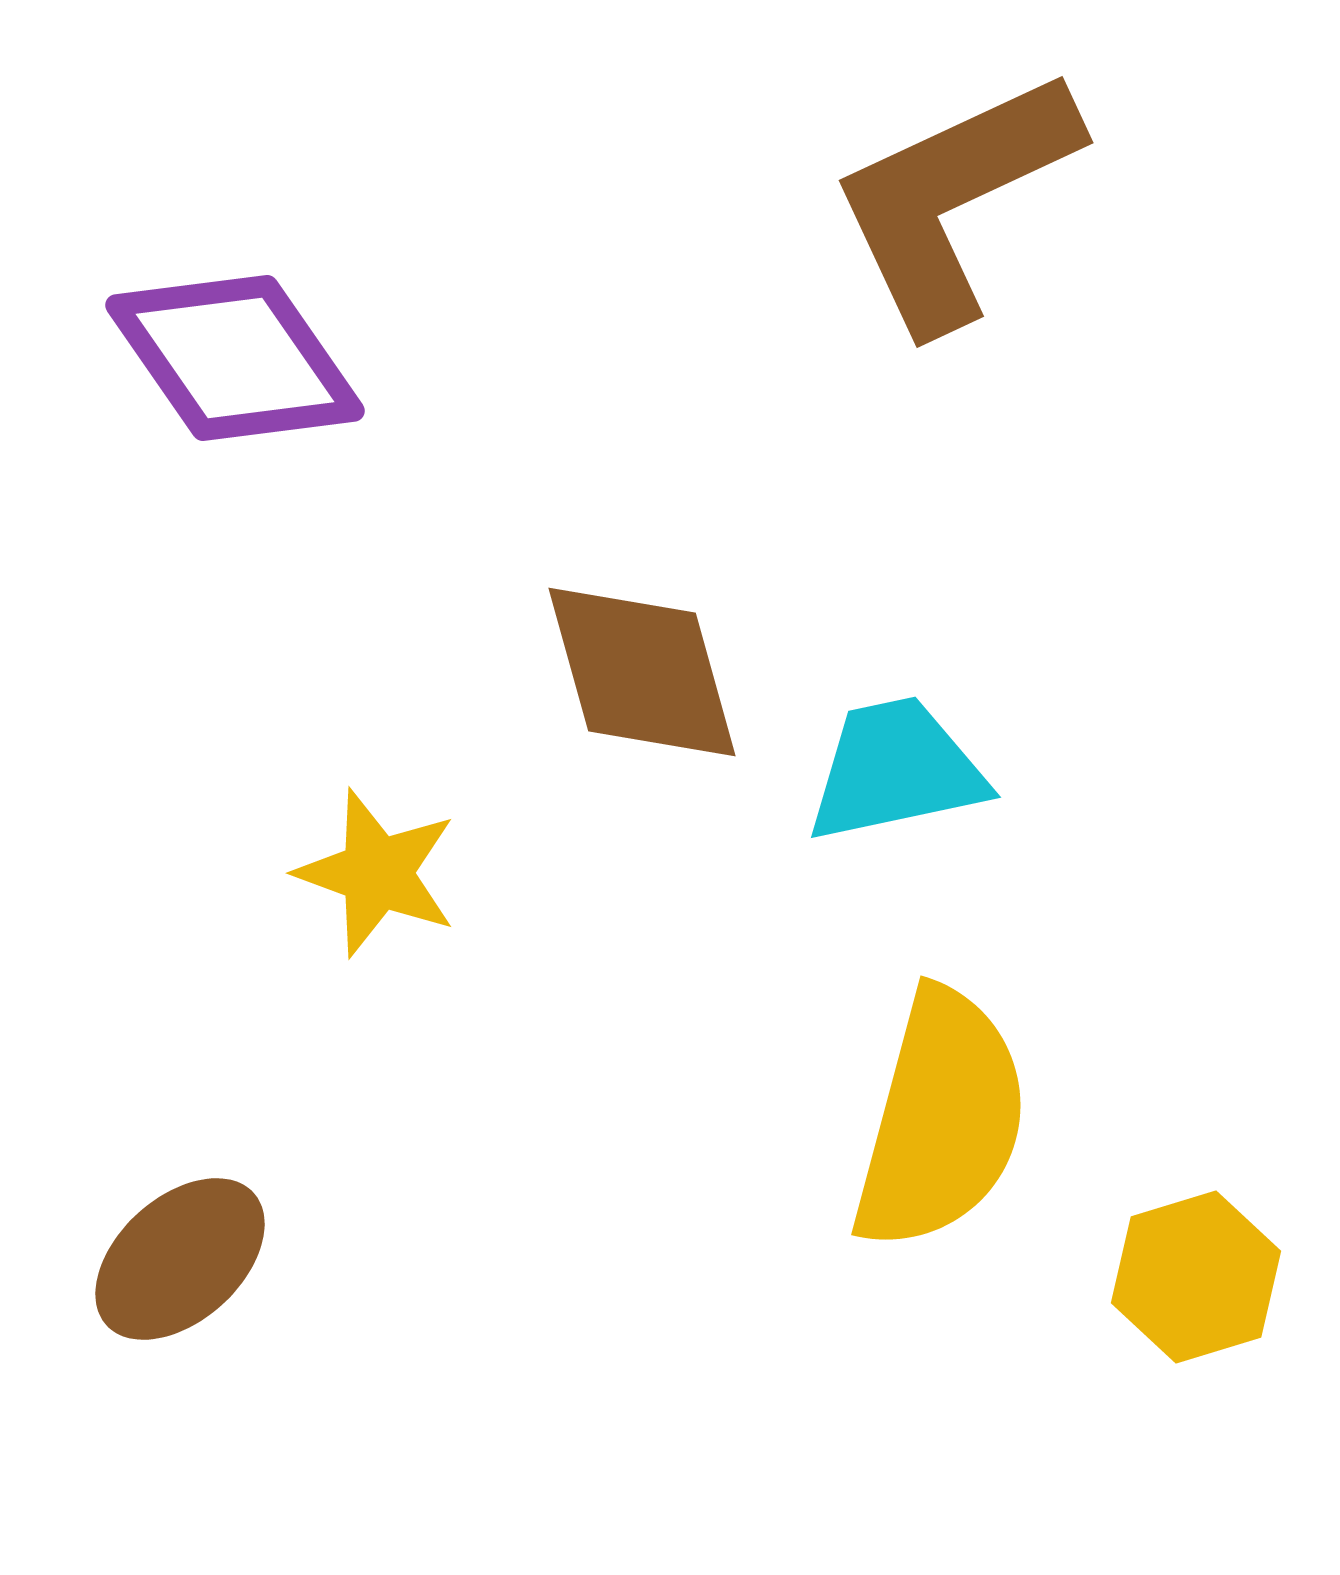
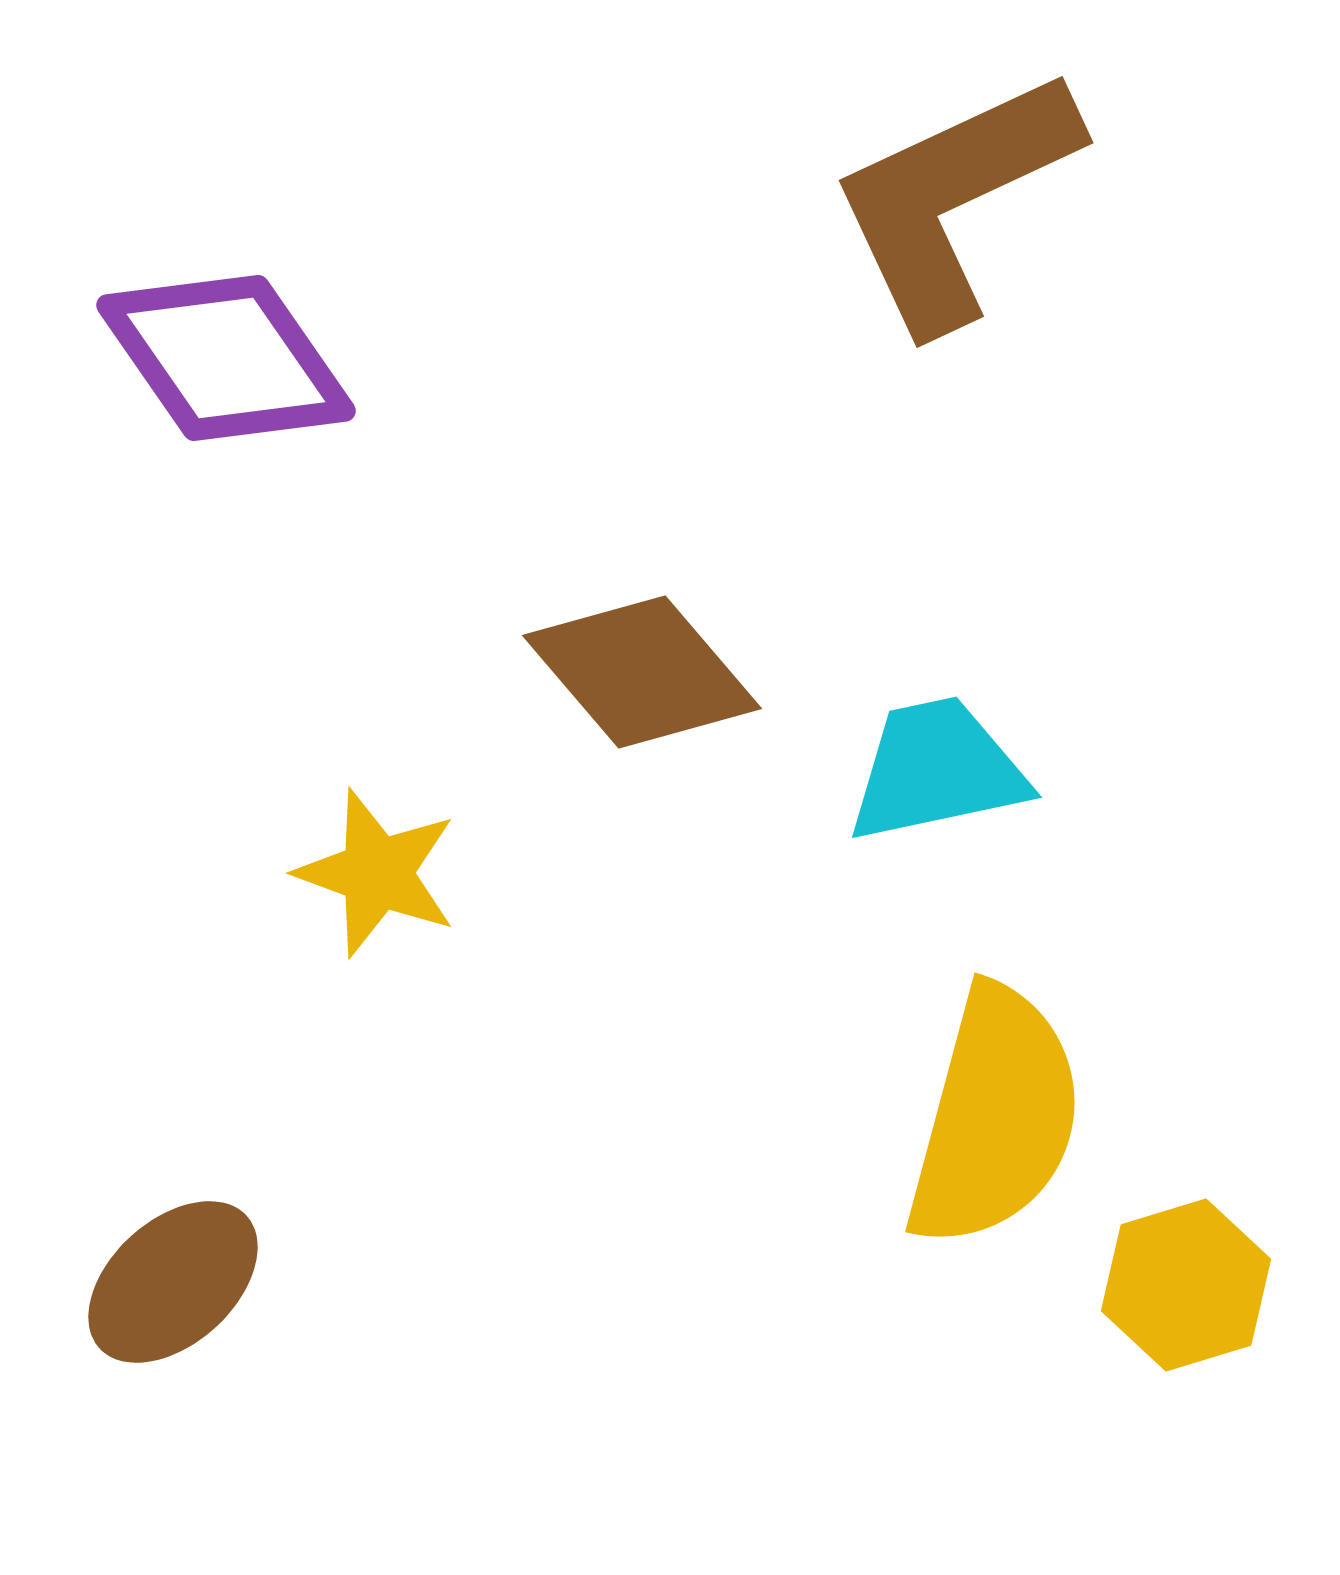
purple diamond: moved 9 px left
brown diamond: rotated 25 degrees counterclockwise
cyan trapezoid: moved 41 px right
yellow semicircle: moved 54 px right, 3 px up
brown ellipse: moved 7 px left, 23 px down
yellow hexagon: moved 10 px left, 8 px down
